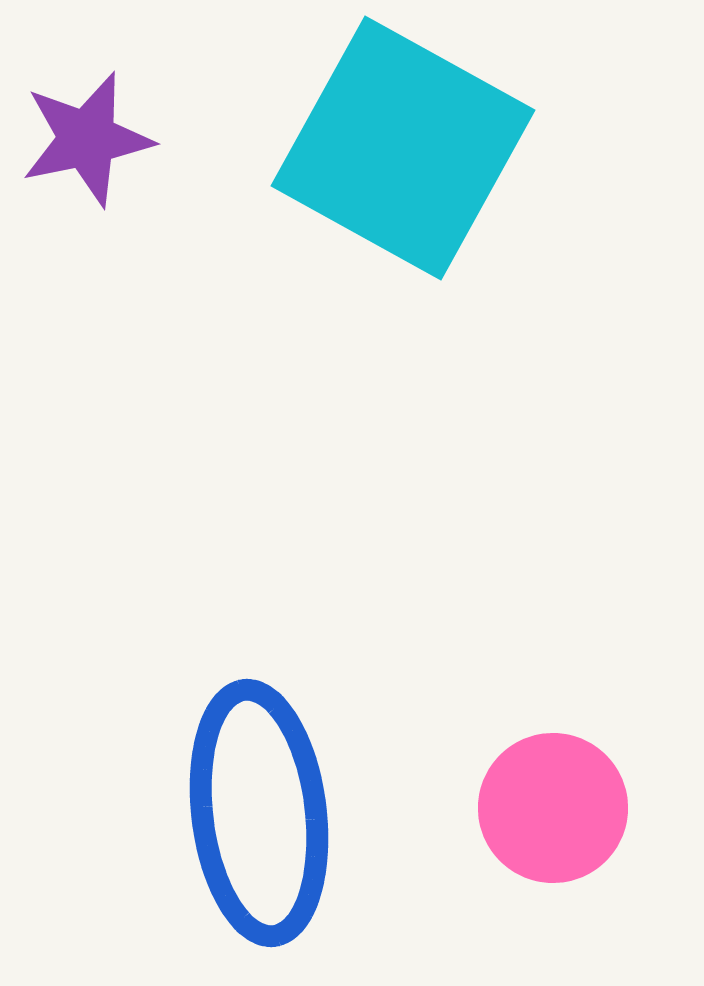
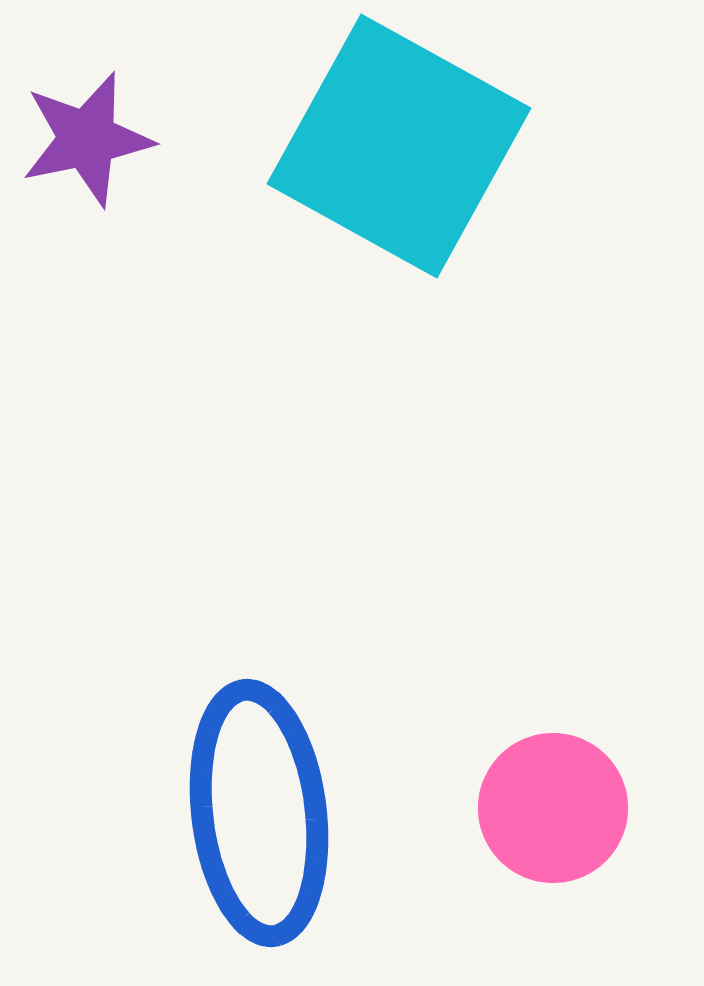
cyan square: moved 4 px left, 2 px up
